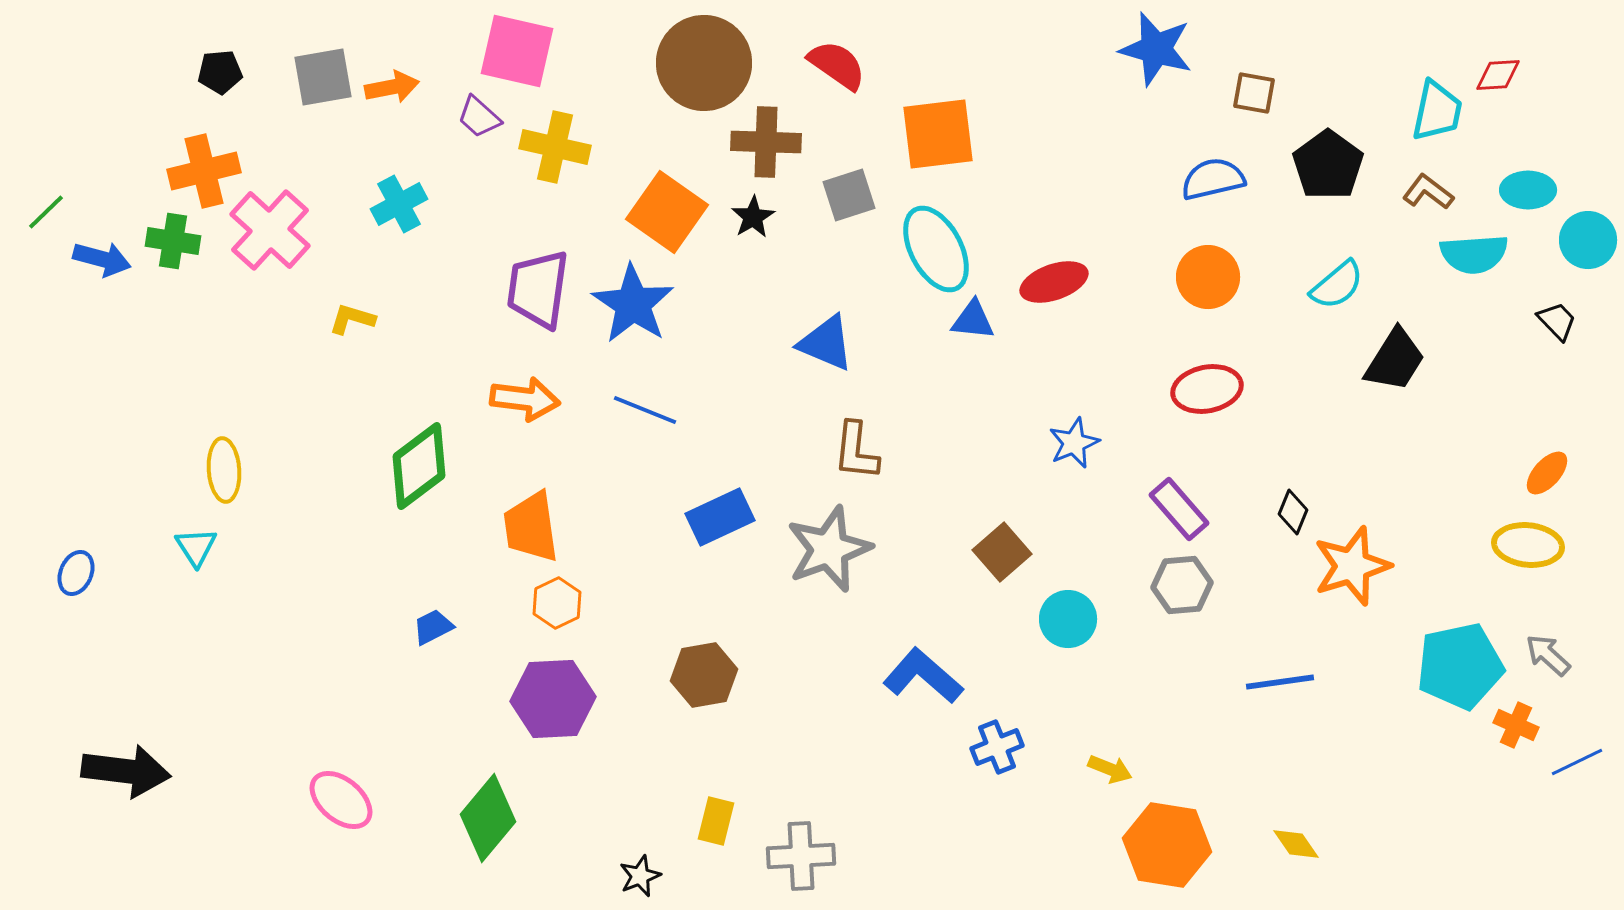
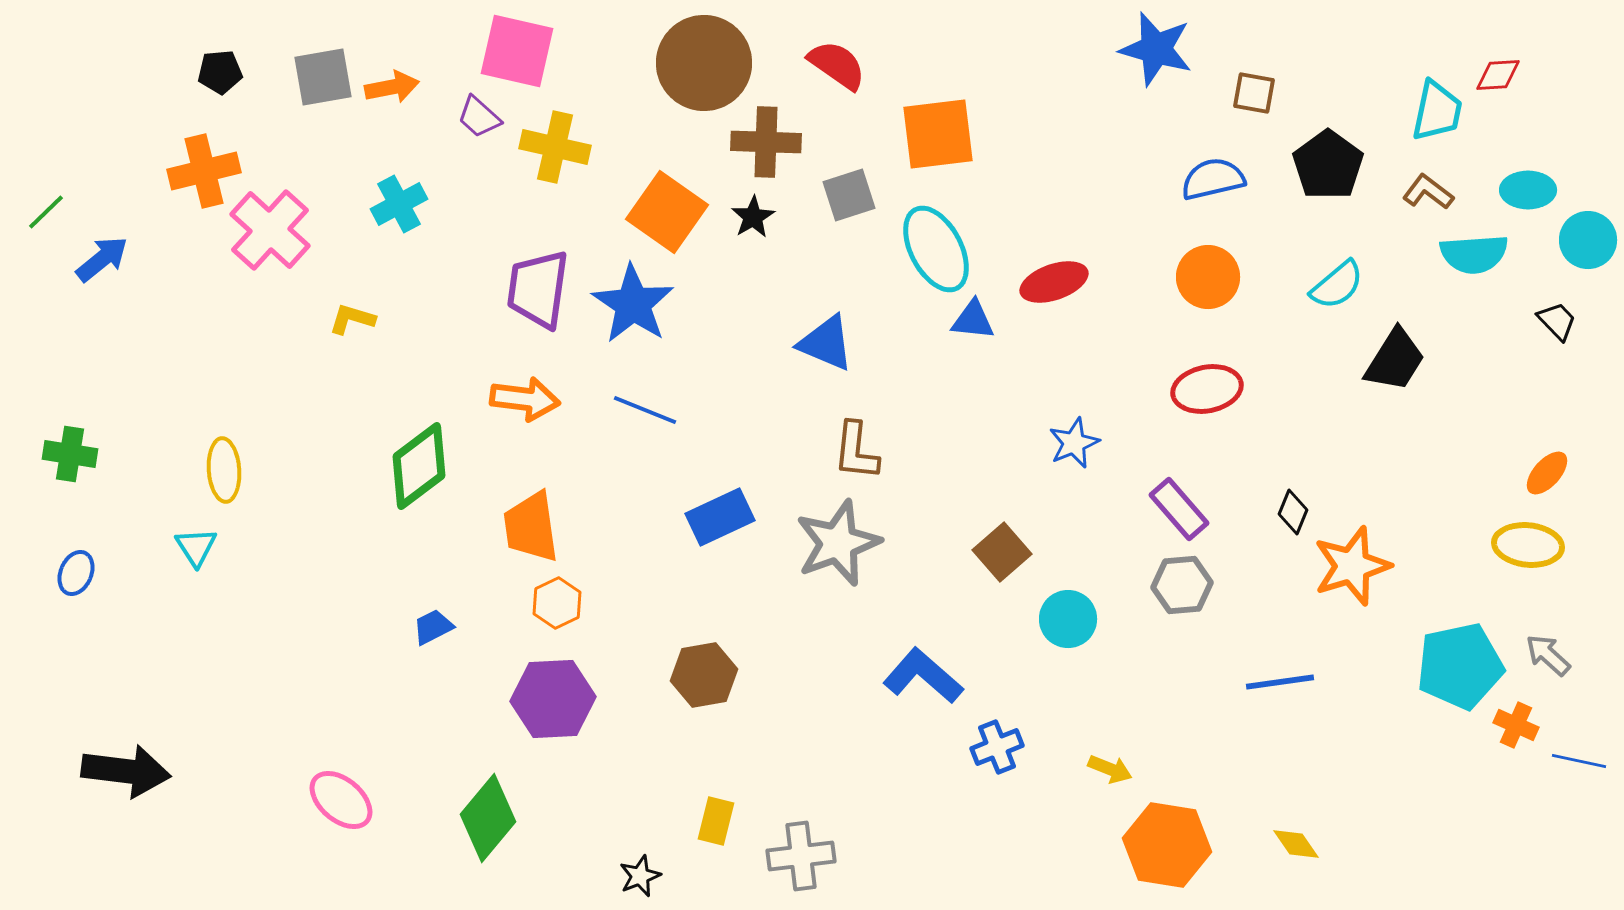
green cross at (173, 241): moved 103 px left, 213 px down
blue arrow at (102, 259): rotated 54 degrees counterclockwise
gray star at (829, 549): moved 9 px right, 6 px up
blue line at (1577, 762): moved 2 px right, 1 px up; rotated 38 degrees clockwise
gray cross at (801, 856): rotated 4 degrees counterclockwise
